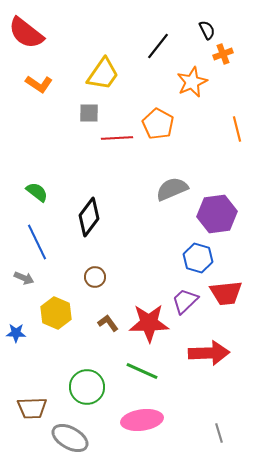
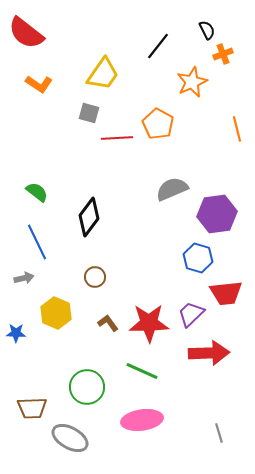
gray square: rotated 15 degrees clockwise
gray arrow: rotated 36 degrees counterclockwise
purple trapezoid: moved 6 px right, 13 px down
